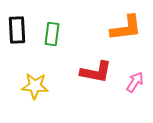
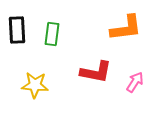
yellow star: moved 1 px up
